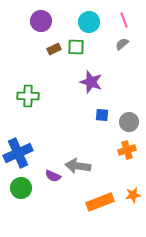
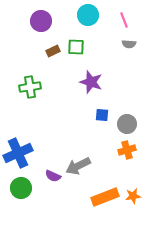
cyan circle: moved 1 px left, 7 px up
gray semicircle: moved 7 px right; rotated 136 degrees counterclockwise
brown rectangle: moved 1 px left, 2 px down
green cross: moved 2 px right, 9 px up; rotated 10 degrees counterclockwise
gray circle: moved 2 px left, 2 px down
gray arrow: rotated 35 degrees counterclockwise
orange star: moved 1 px down
orange rectangle: moved 5 px right, 5 px up
